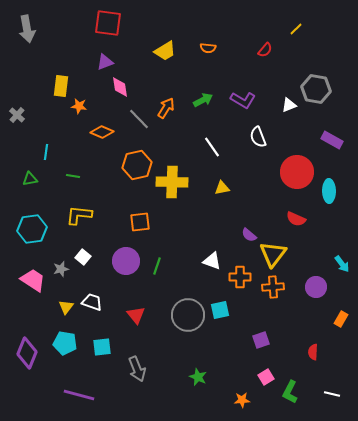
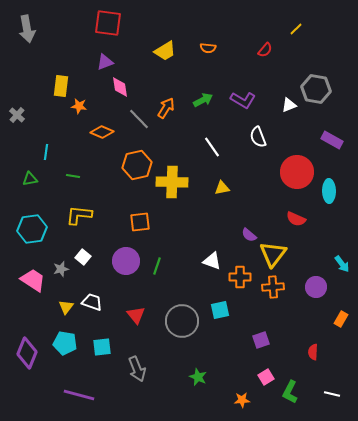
gray circle at (188, 315): moved 6 px left, 6 px down
